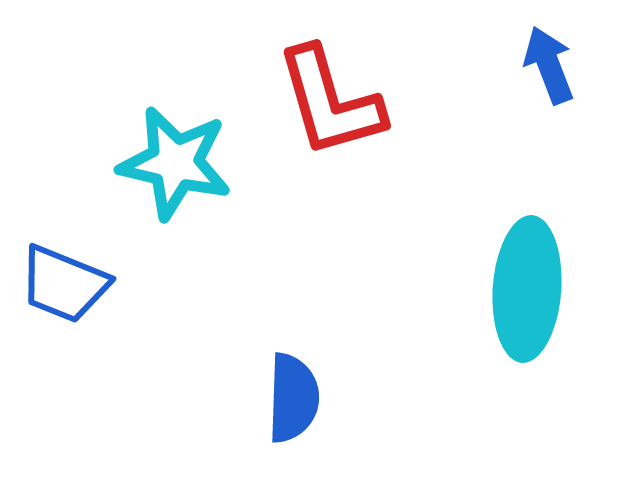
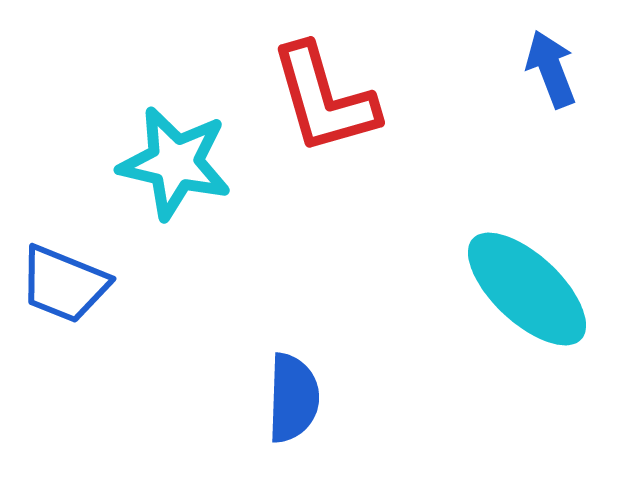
blue arrow: moved 2 px right, 4 px down
red L-shape: moved 6 px left, 3 px up
cyan ellipse: rotated 51 degrees counterclockwise
